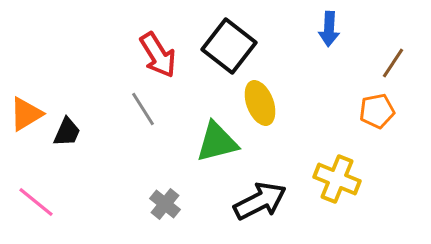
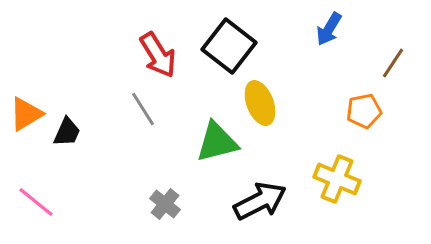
blue arrow: rotated 28 degrees clockwise
orange pentagon: moved 13 px left
